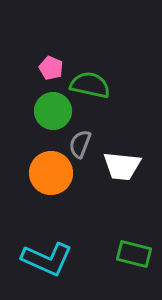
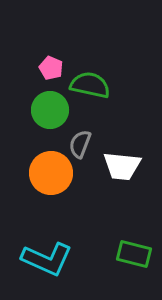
green circle: moved 3 px left, 1 px up
